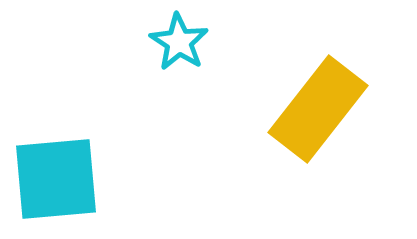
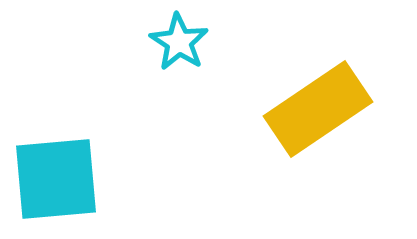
yellow rectangle: rotated 18 degrees clockwise
